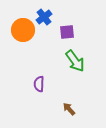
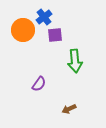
purple square: moved 12 px left, 3 px down
green arrow: rotated 30 degrees clockwise
purple semicircle: rotated 147 degrees counterclockwise
brown arrow: rotated 72 degrees counterclockwise
